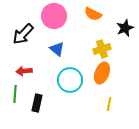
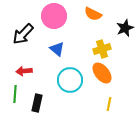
orange ellipse: rotated 60 degrees counterclockwise
